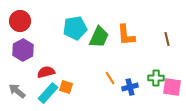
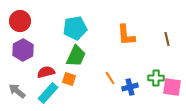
green trapezoid: moved 23 px left, 19 px down
orange square: moved 3 px right, 8 px up
